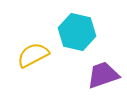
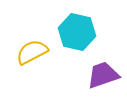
yellow semicircle: moved 1 px left, 3 px up
